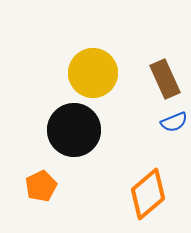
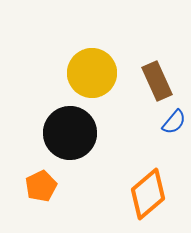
yellow circle: moved 1 px left
brown rectangle: moved 8 px left, 2 px down
blue semicircle: rotated 28 degrees counterclockwise
black circle: moved 4 px left, 3 px down
